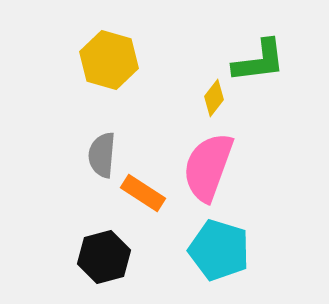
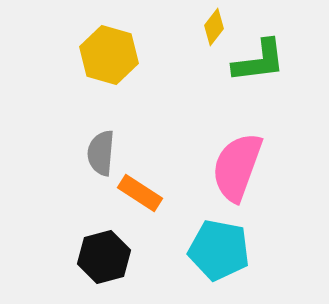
yellow hexagon: moved 5 px up
yellow diamond: moved 71 px up
gray semicircle: moved 1 px left, 2 px up
pink semicircle: moved 29 px right
orange rectangle: moved 3 px left
cyan pentagon: rotated 6 degrees counterclockwise
